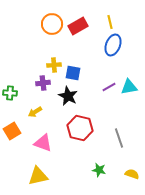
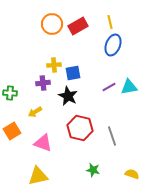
blue square: rotated 21 degrees counterclockwise
gray line: moved 7 px left, 2 px up
green star: moved 6 px left
